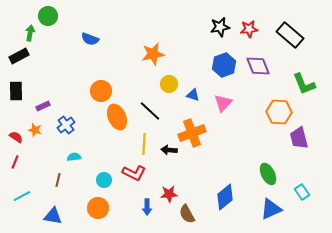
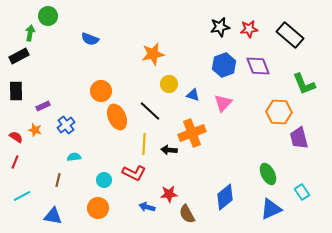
blue arrow at (147, 207): rotated 105 degrees clockwise
